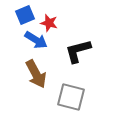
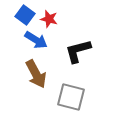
blue square: rotated 30 degrees counterclockwise
red star: moved 4 px up
